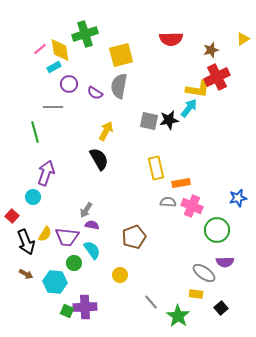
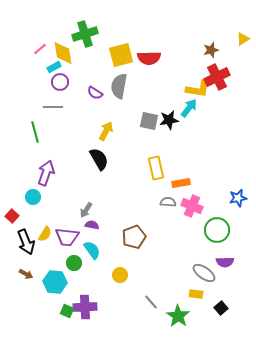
red semicircle at (171, 39): moved 22 px left, 19 px down
yellow diamond at (60, 50): moved 3 px right, 3 px down
purple circle at (69, 84): moved 9 px left, 2 px up
